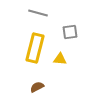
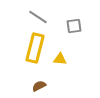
gray line: moved 4 px down; rotated 18 degrees clockwise
gray square: moved 4 px right, 6 px up
brown semicircle: moved 2 px right, 1 px up
